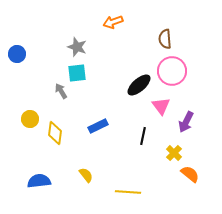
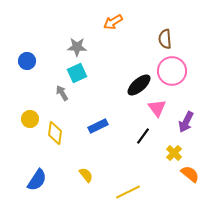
orange arrow: rotated 12 degrees counterclockwise
gray star: rotated 18 degrees counterclockwise
blue circle: moved 10 px right, 7 px down
cyan square: rotated 18 degrees counterclockwise
gray arrow: moved 1 px right, 2 px down
pink triangle: moved 4 px left, 2 px down
black line: rotated 24 degrees clockwise
blue semicircle: moved 2 px left, 1 px up; rotated 130 degrees clockwise
yellow line: rotated 30 degrees counterclockwise
